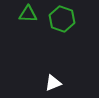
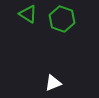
green triangle: rotated 30 degrees clockwise
